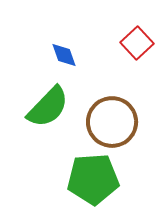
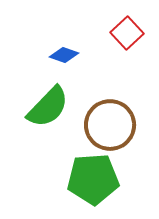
red square: moved 10 px left, 10 px up
blue diamond: rotated 52 degrees counterclockwise
brown circle: moved 2 px left, 3 px down
